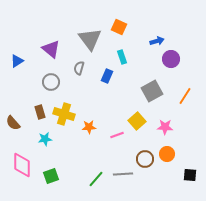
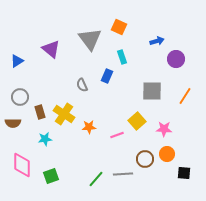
purple circle: moved 5 px right
gray semicircle: moved 3 px right, 17 px down; rotated 40 degrees counterclockwise
gray circle: moved 31 px left, 15 px down
gray square: rotated 30 degrees clockwise
yellow cross: rotated 15 degrees clockwise
brown semicircle: rotated 49 degrees counterclockwise
pink star: moved 1 px left, 2 px down
black square: moved 6 px left, 2 px up
